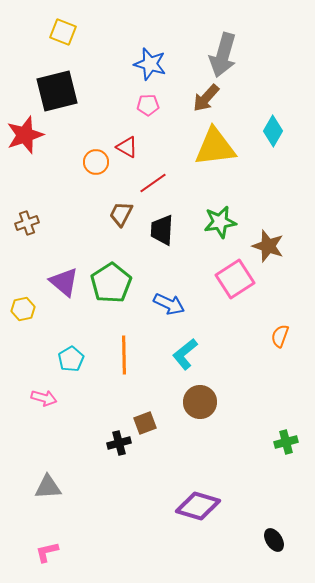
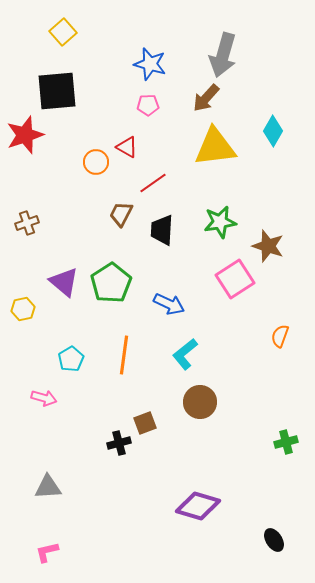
yellow square: rotated 28 degrees clockwise
black square: rotated 9 degrees clockwise
orange line: rotated 9 degrees clockwise
